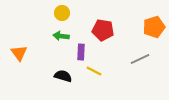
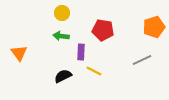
gray line: moved 2 px right, 1 px down
black semicircle: rotated 42 degrees counterclockwise
